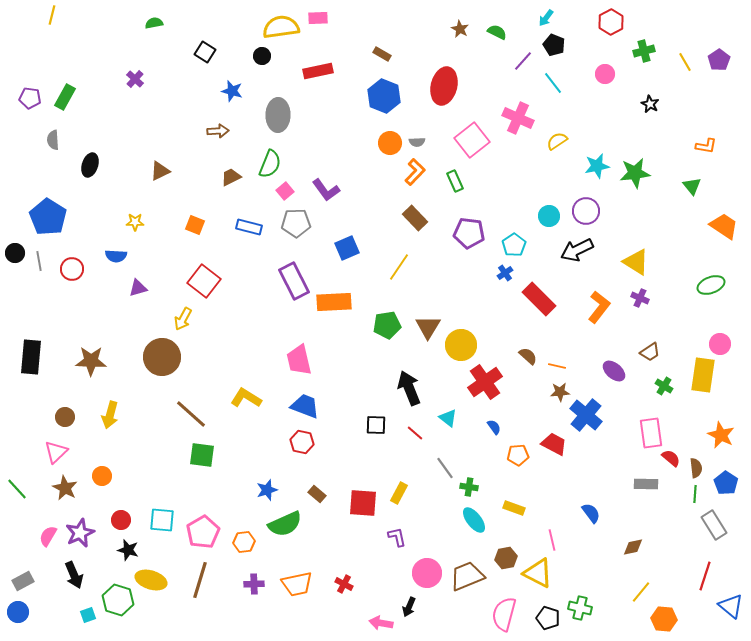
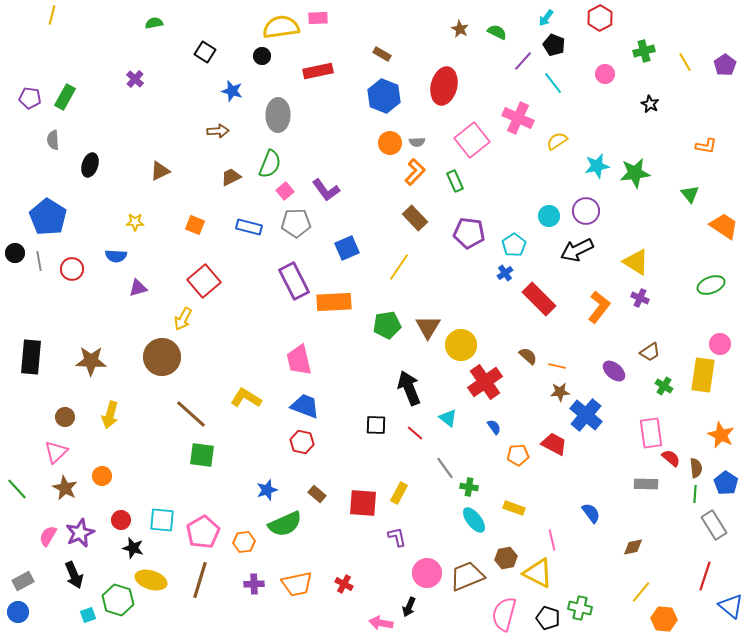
red hexagon at (611, 22): moved 11 px left, 4 px up
purple pentagon at (719, 60): moved 6 px right, 5 px down
green triangle at (692, 186): moved 2 px left, 8 px down
red square at (204, 281): rotated 12 degrees clockwise
black star at (128, 550): moved 5 px right, 2 px up
